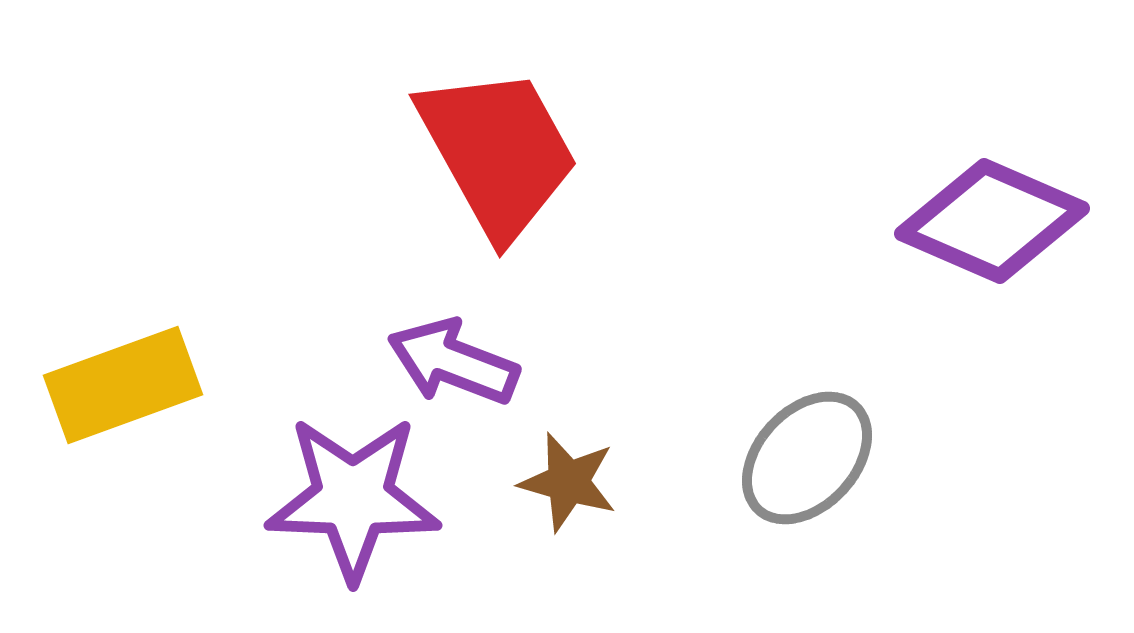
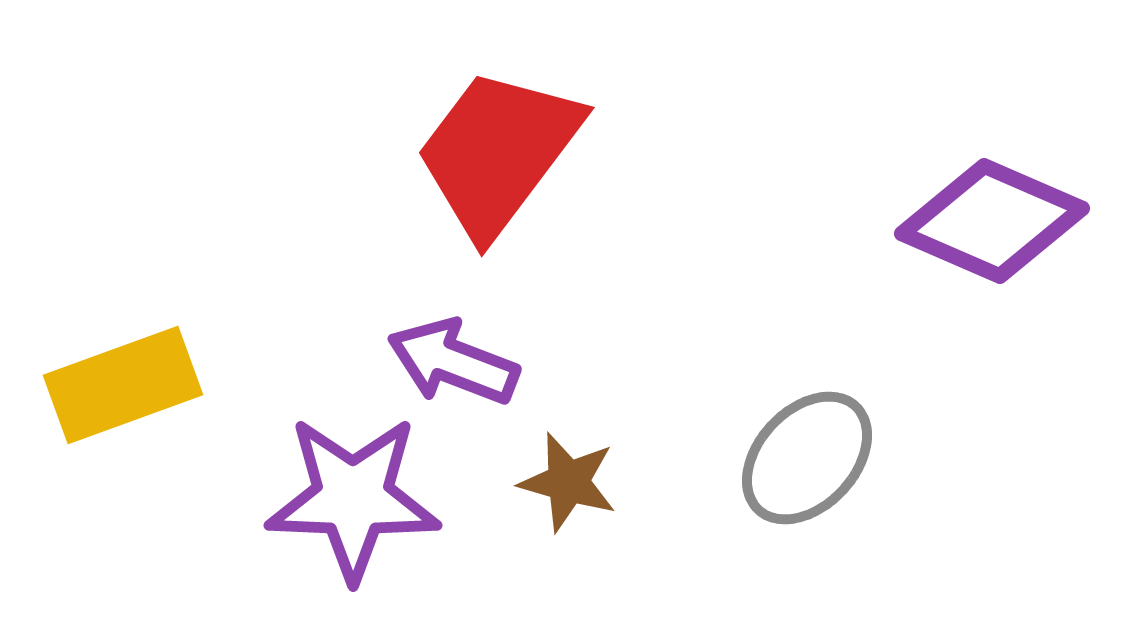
red trapezoid: rotated 114 degrees counterclockwise
